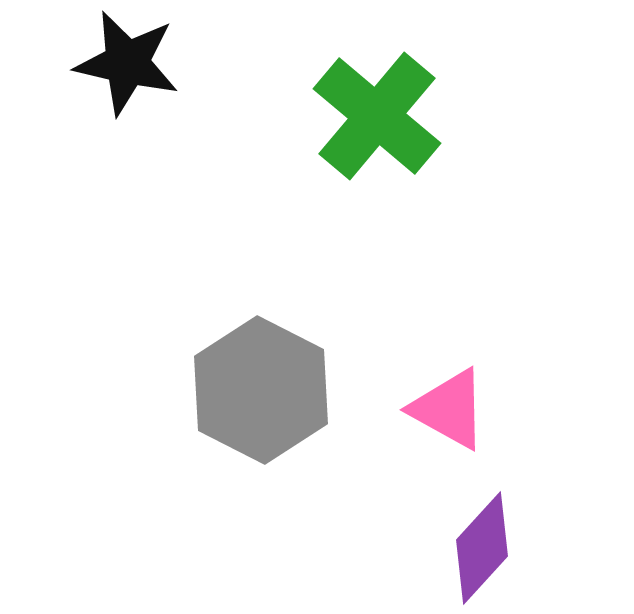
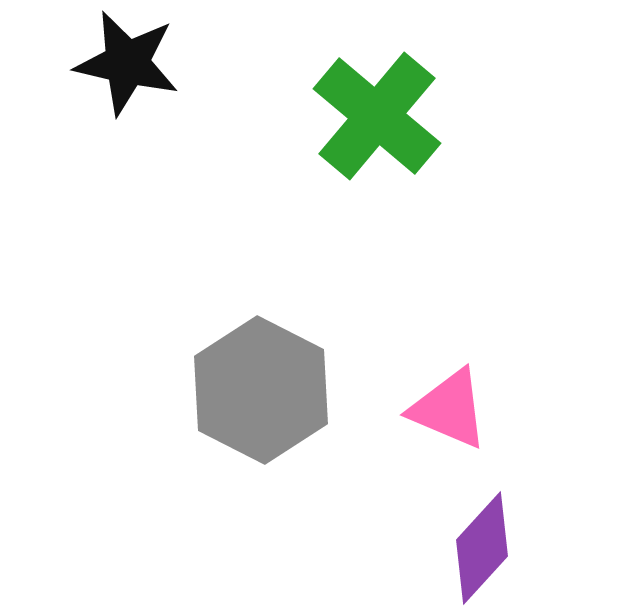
pink triangle: rotated 6 degrees counterclockwise
